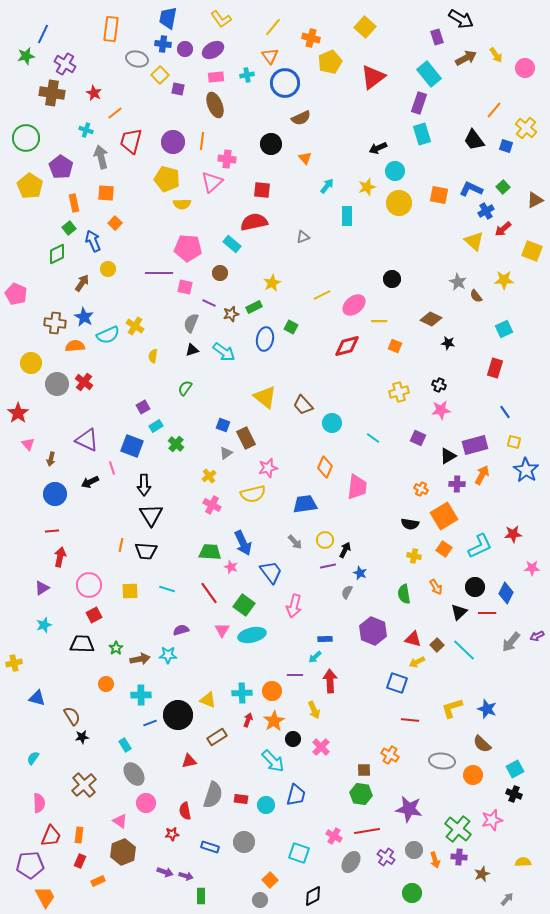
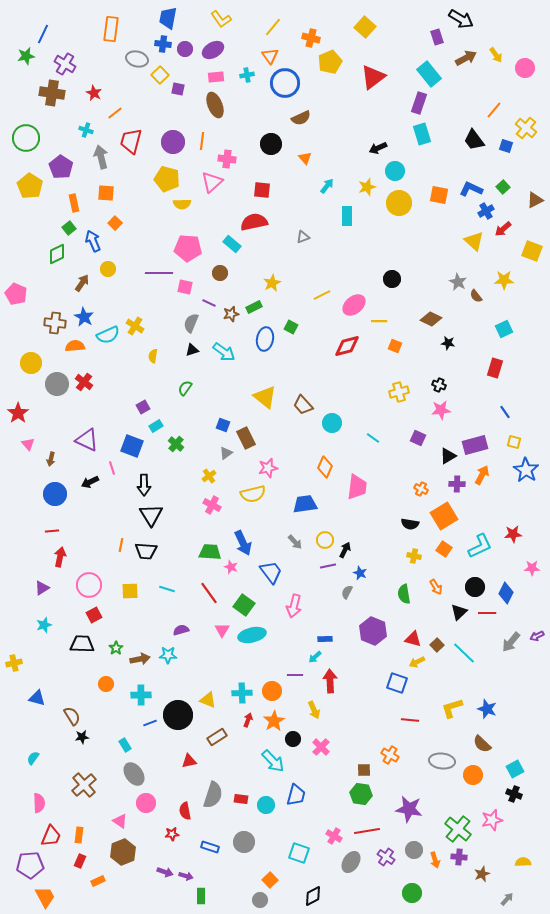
cyan line at (464, 650): moved 3 px down
